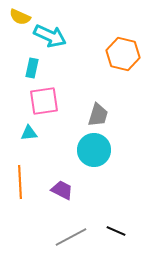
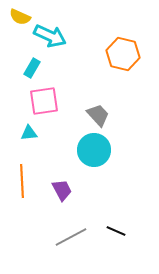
cyan rectangle: rotated 18 degrees clockwise
gray trapezoid: rotated 60 degrees counterclockwise
orange line: moved 2 px right, 1 px up
purple trapezoid: rotated 35 degrees clockwise
